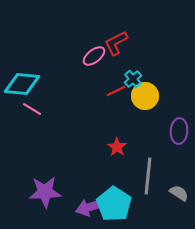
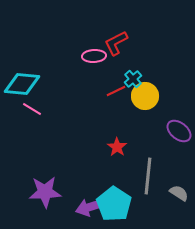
pink ellipse: rotated 35 degrees clockwise
purple ellipse: rotated 55 degrees counterclockwise
